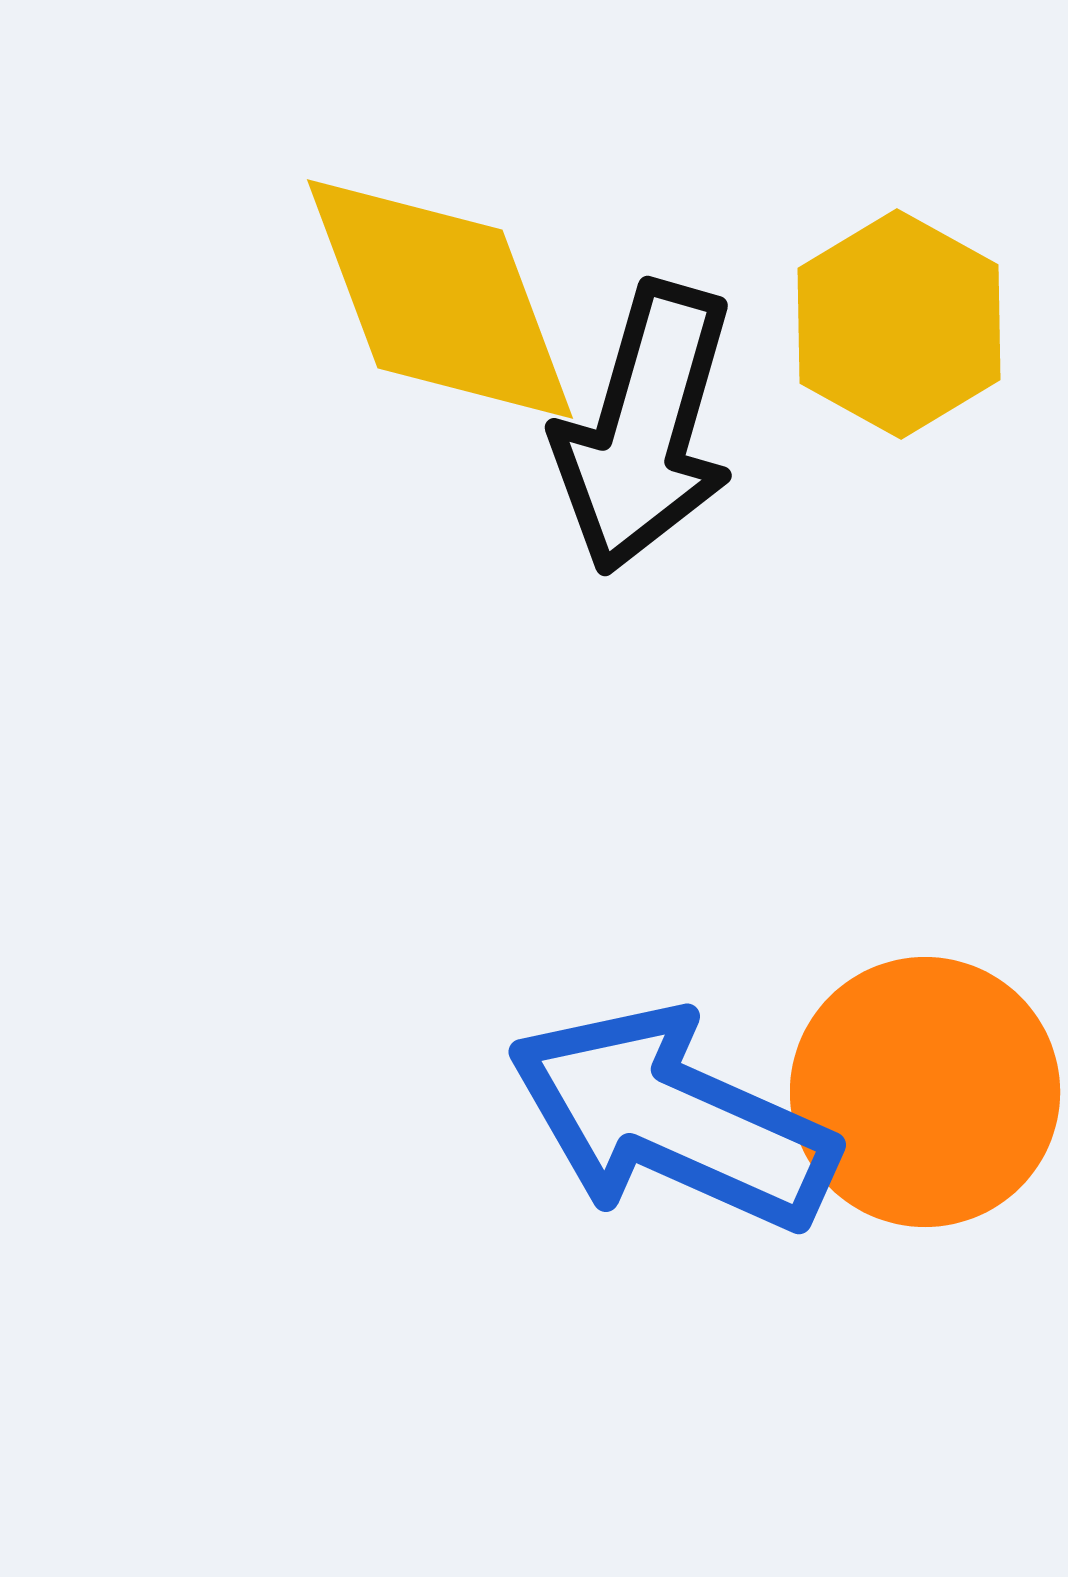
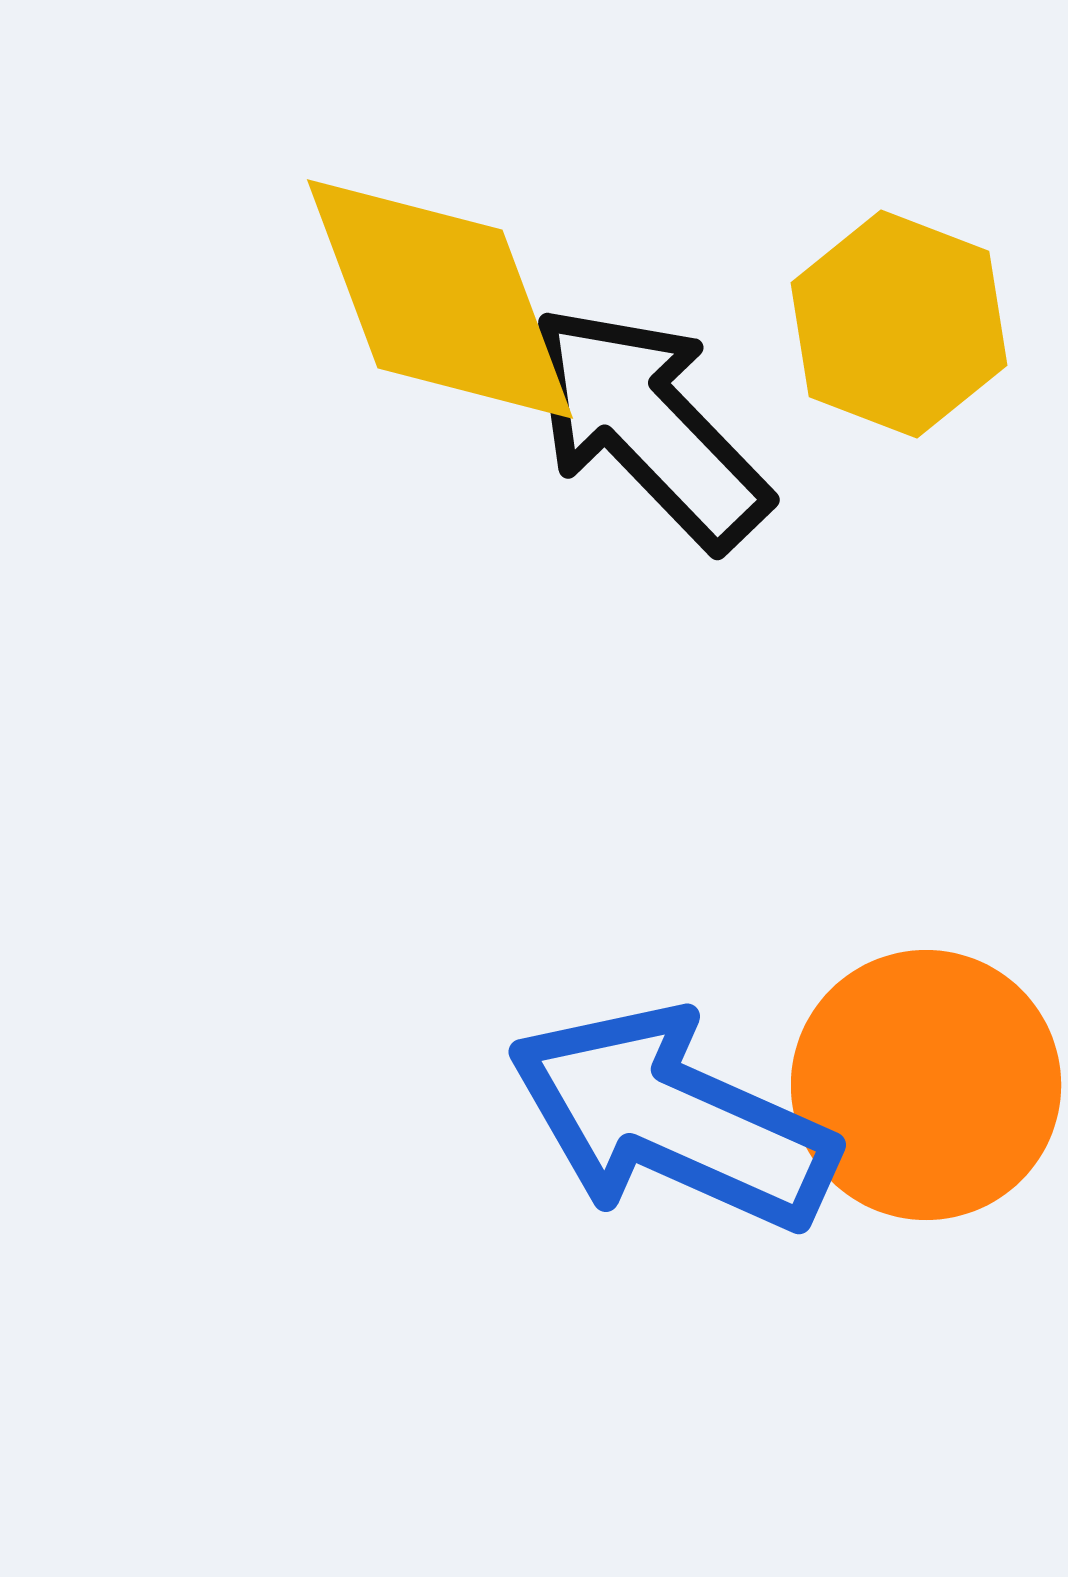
yellow hexagon: rotated 8 degrees counterclockwise
black arrow: moved 3 px right, 2 px up; rotated 120 degrees clockwise
orange circle: moved 1 px right, 7 px up
